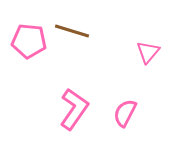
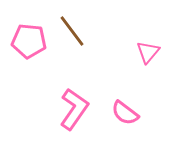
brown line: rotated 36 degrees clockwise
pink semicircle: rotated 80 degrees counterclockwise
